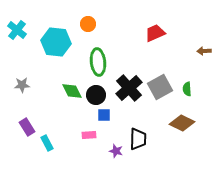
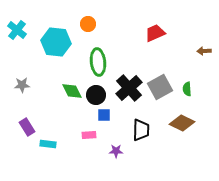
black trapezoid: moved 3 px right, 9 px up
cyan rectangle: moved 1 px right, 1 px down; rotated 56 degrees counterclockwise
purple star: rotated 16 degrees counterclockwise
